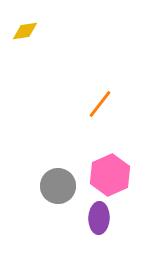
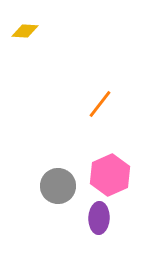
yellow diamond: rotated 12 degrees clockwise
